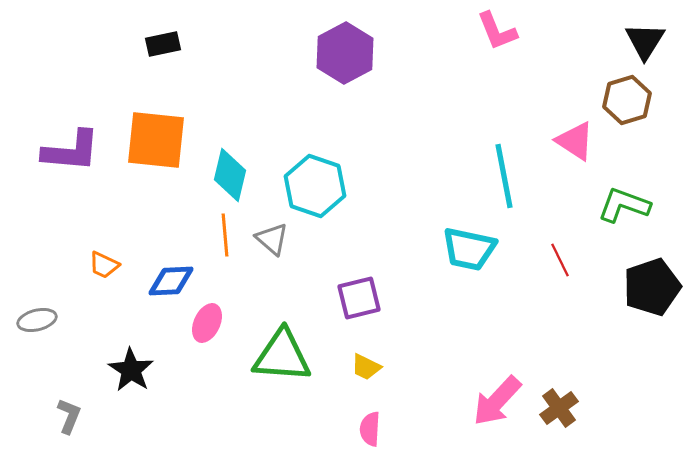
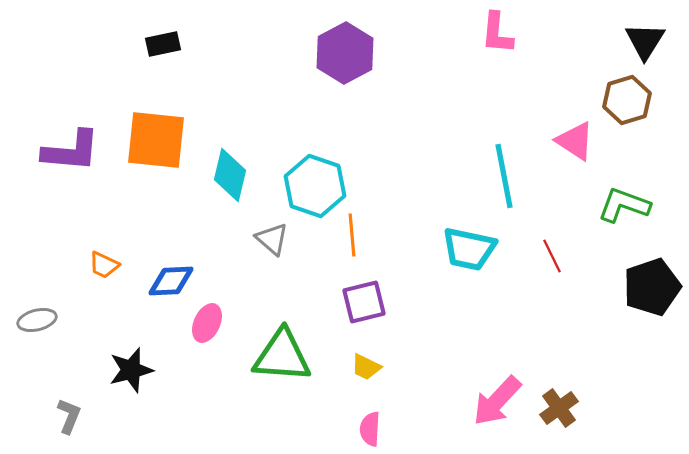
pink L-shape: moved 2 px down; rotated 27 degrees clockwise
orange line: moved 127 px right
red line: moved 8 px left, 4 px up
purple square: moved 5 px right, 4 px down
black star: rotated 24 degrees clockwise
